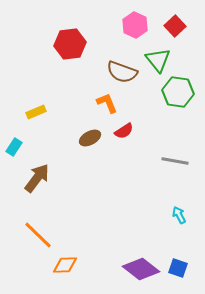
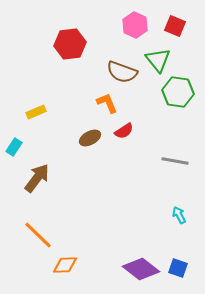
red square: rotated 25 degrees counterclockwise
